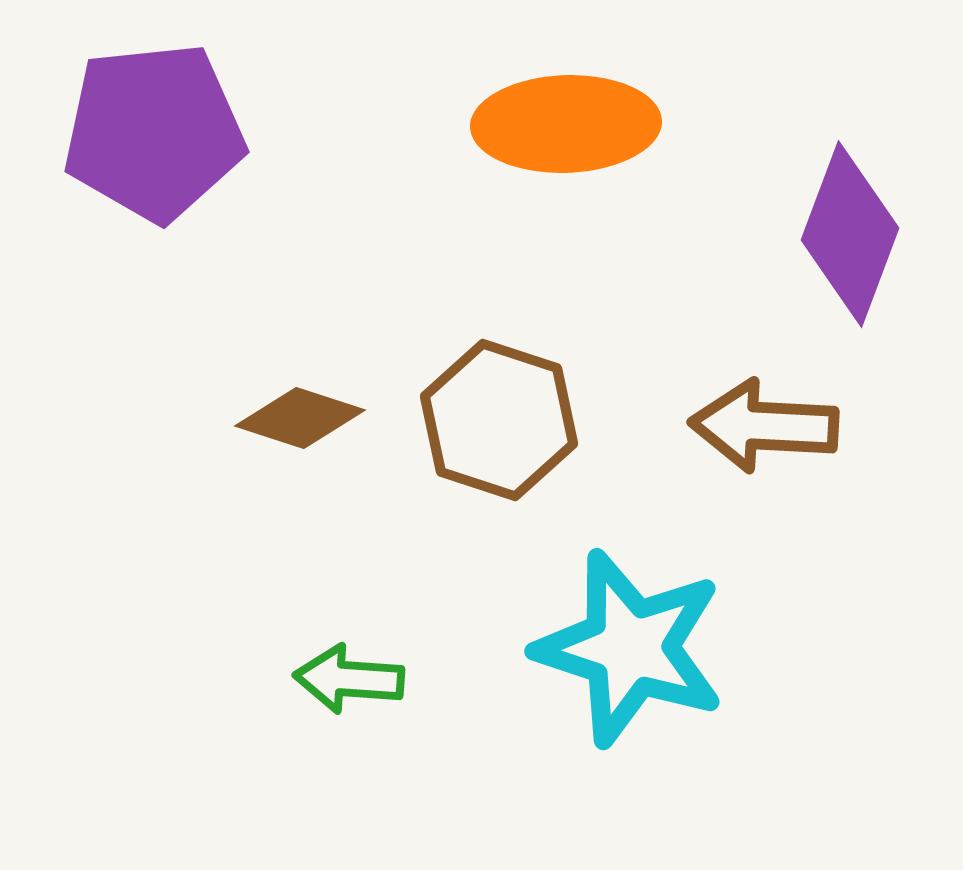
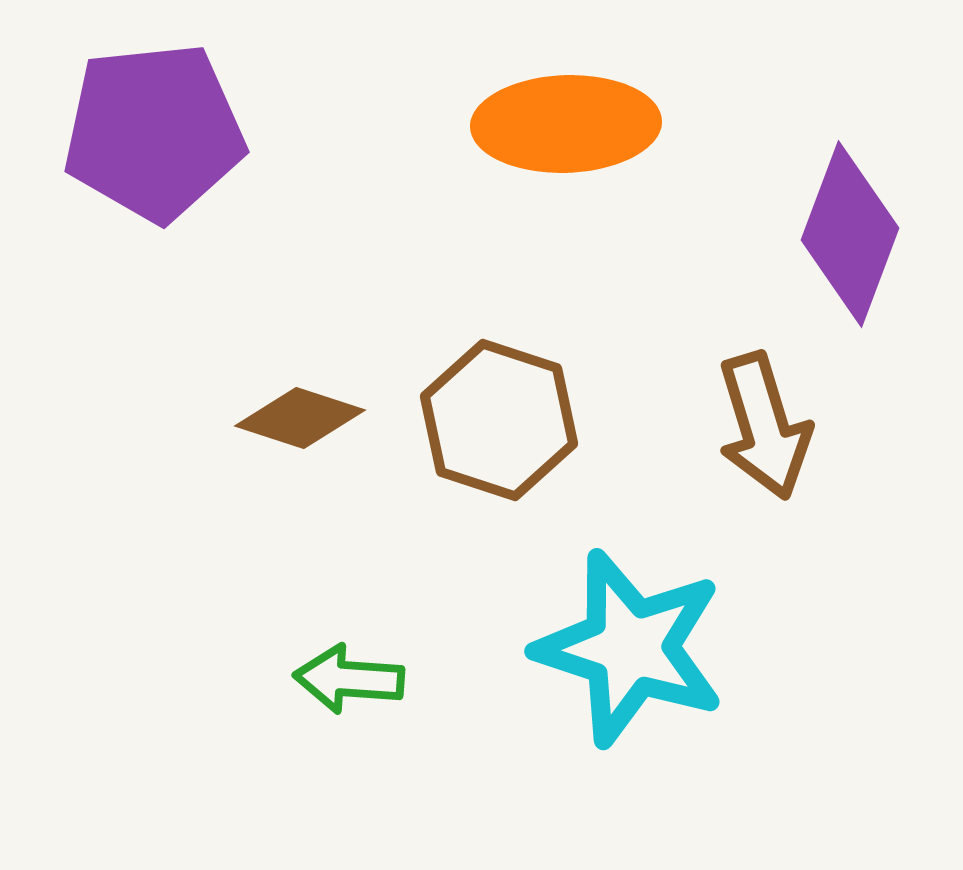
brown arrow: rotated 110 degrees counterclockwise
